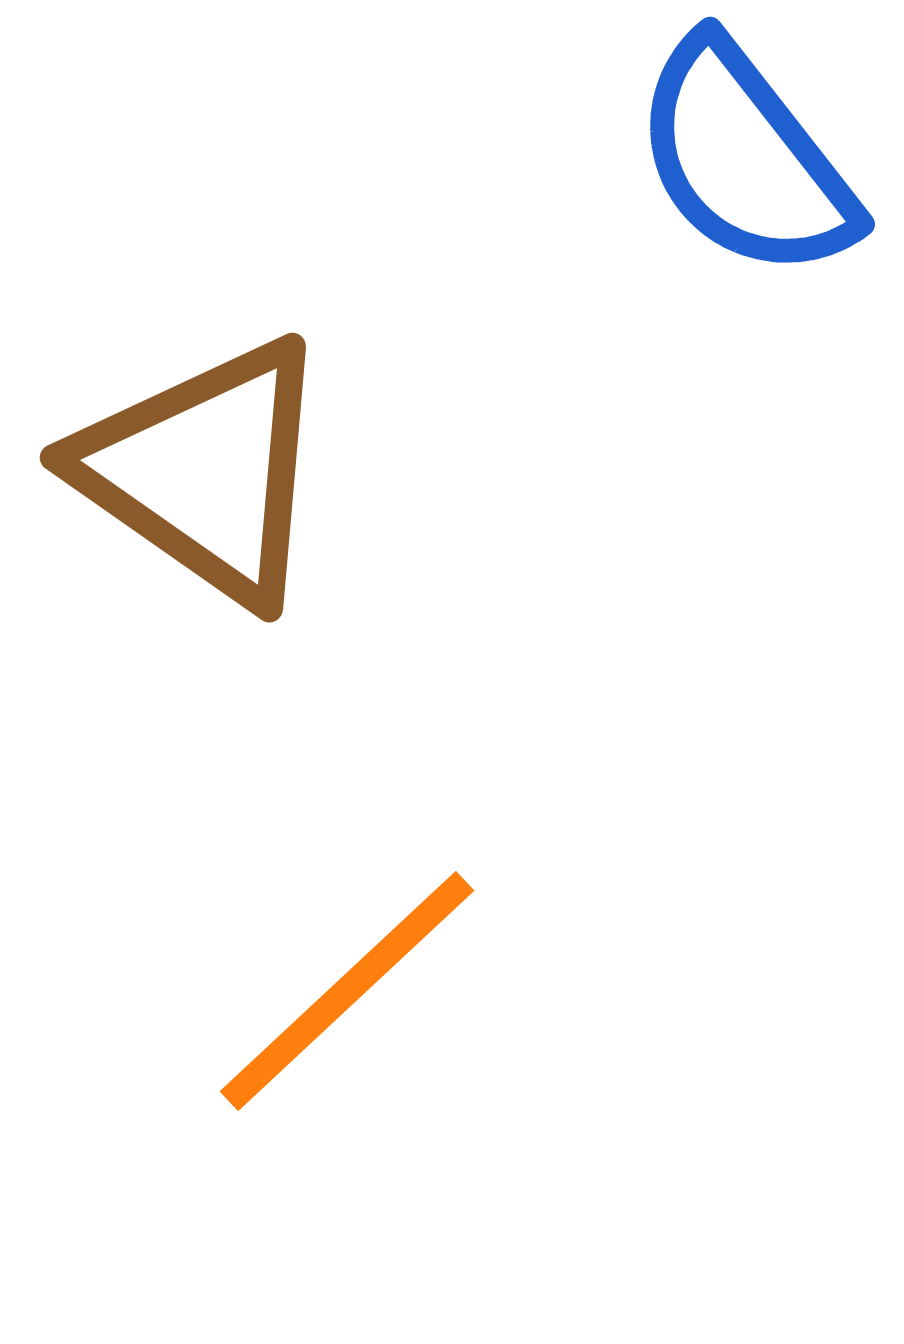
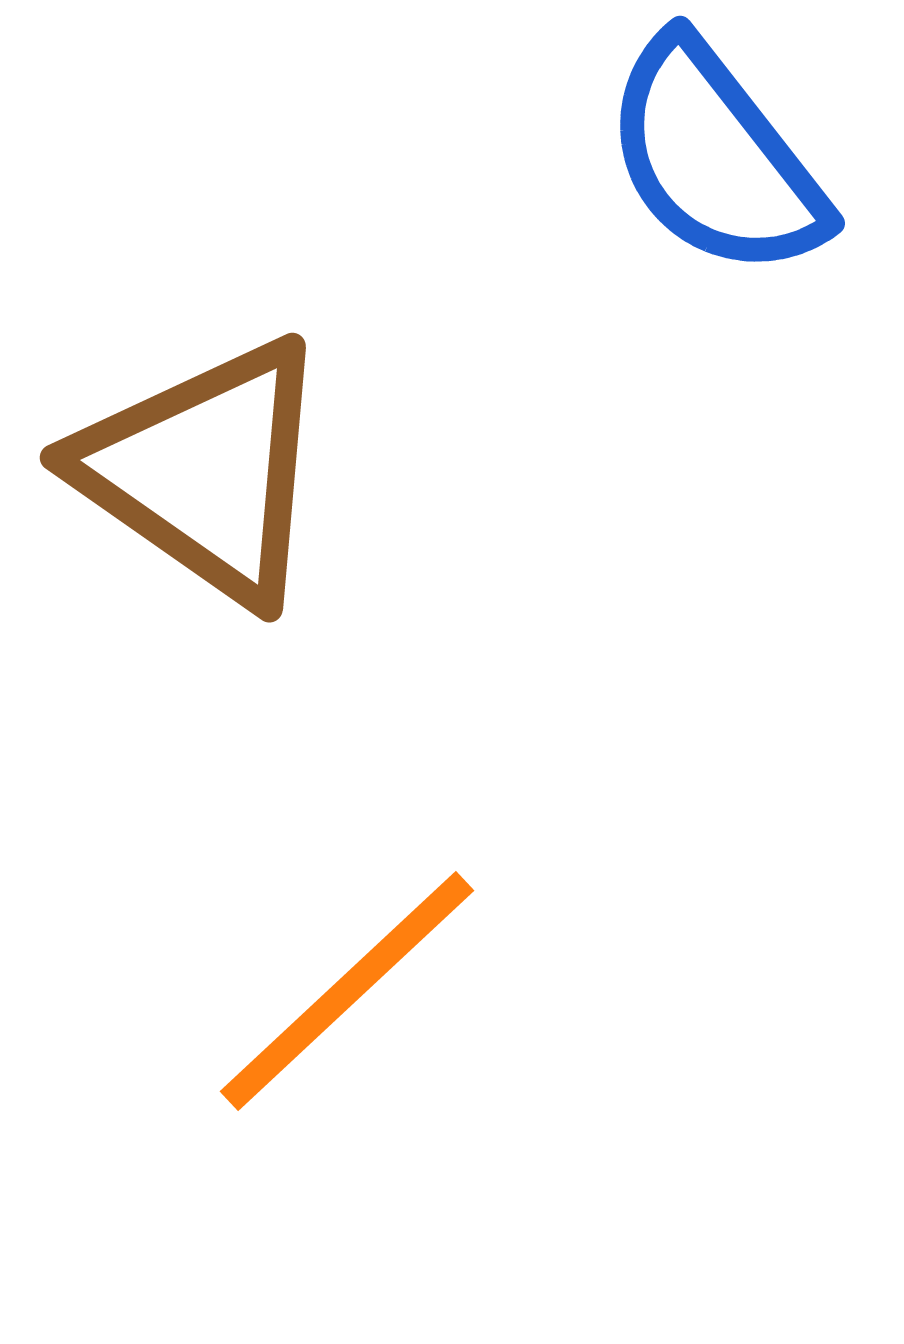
blue semicircle: moved 30 px left, 1 px up
